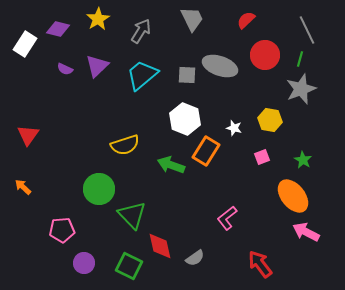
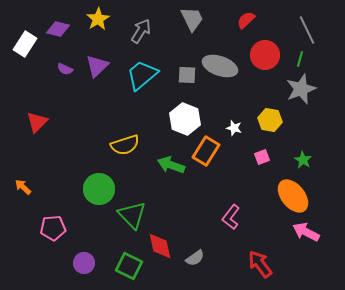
red triangle: moved 9 px right, 13 px up; rotated 10 degrees clockwise
pink L-shape: moved 4 px right, 1 px up; rotated 15 degrees counterclockwise
pink pentagon: moved 9 px left, 2 px up
